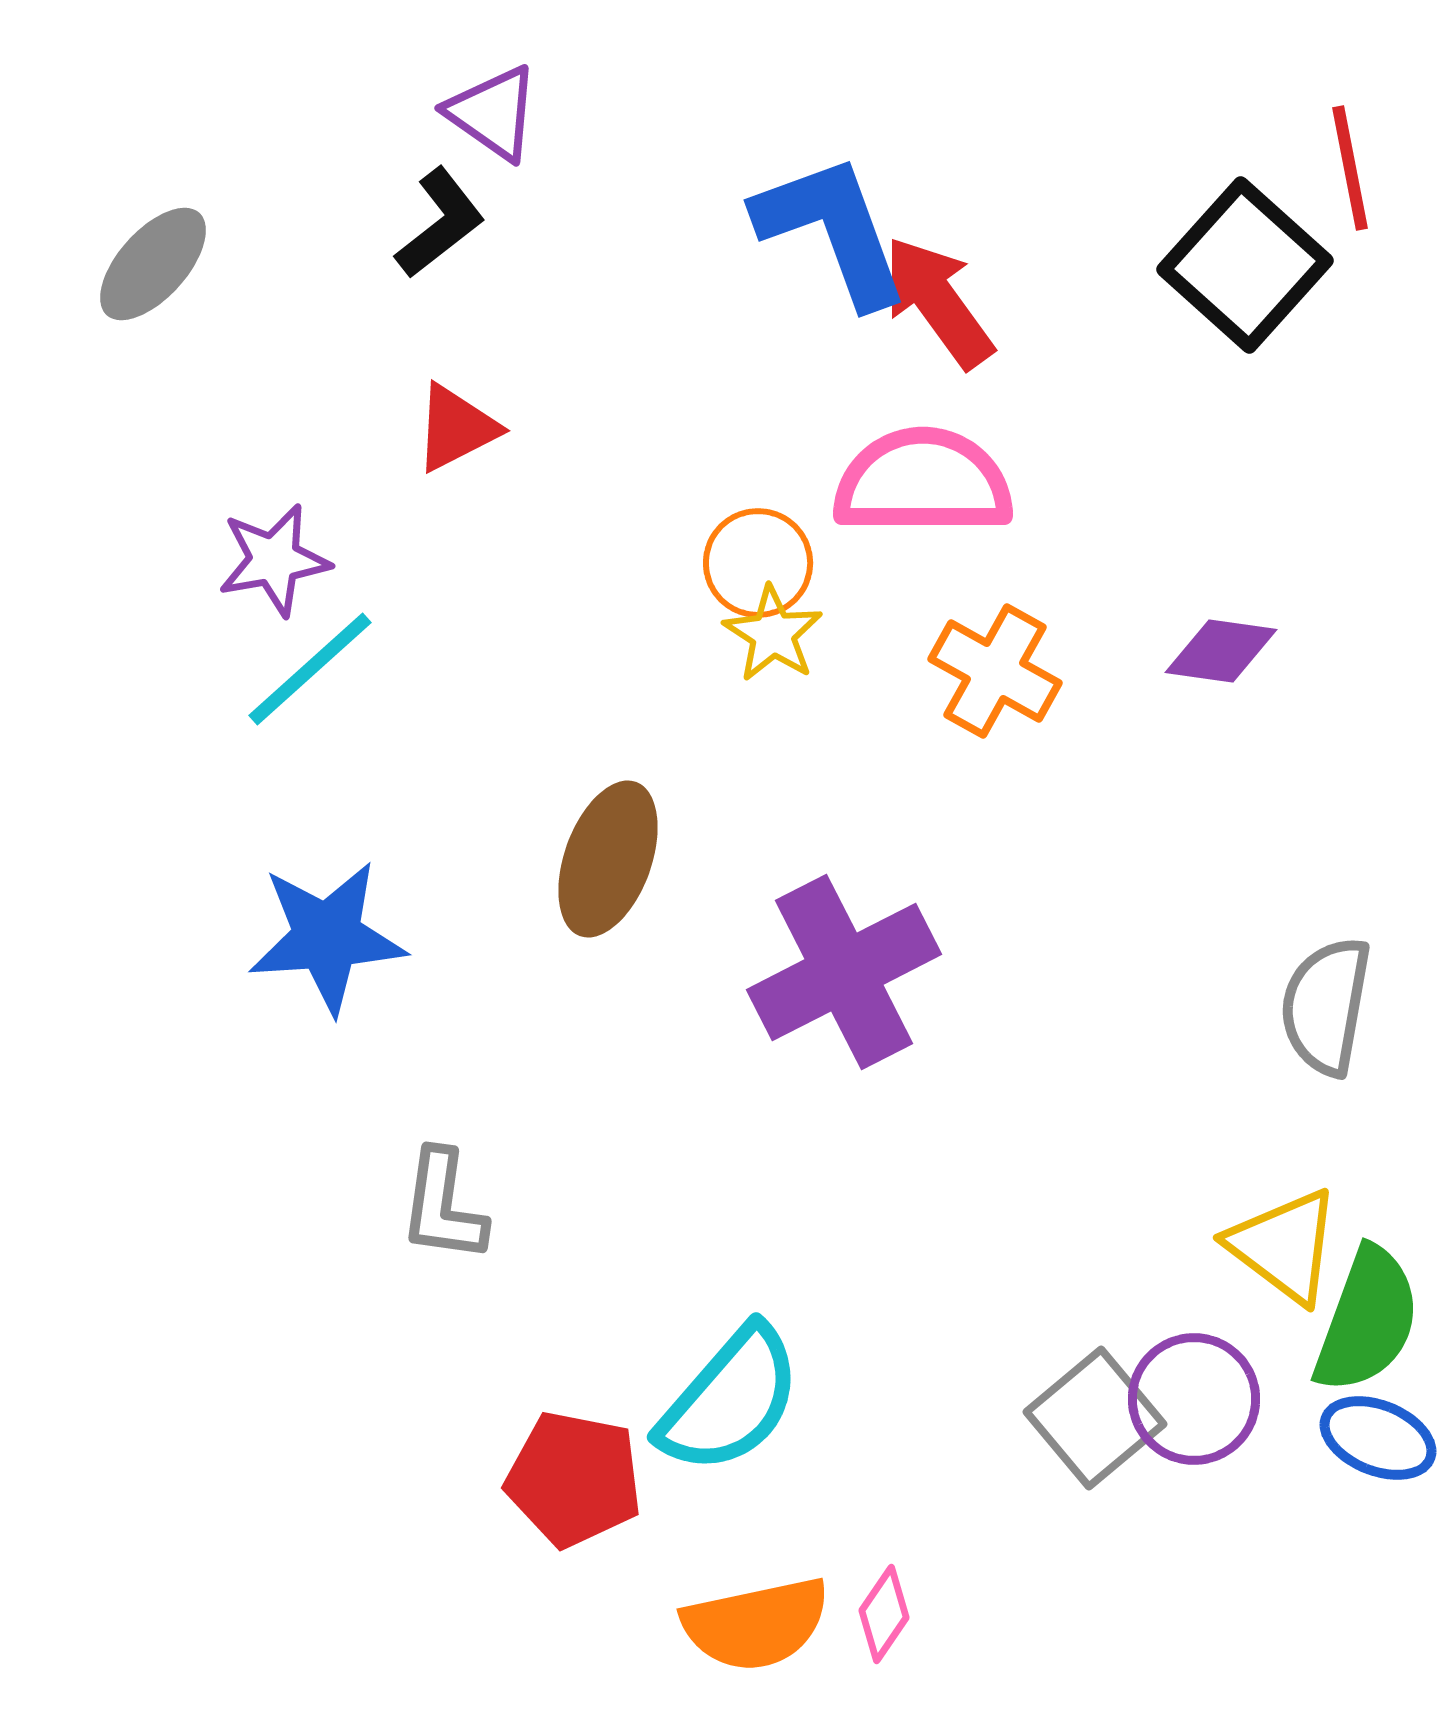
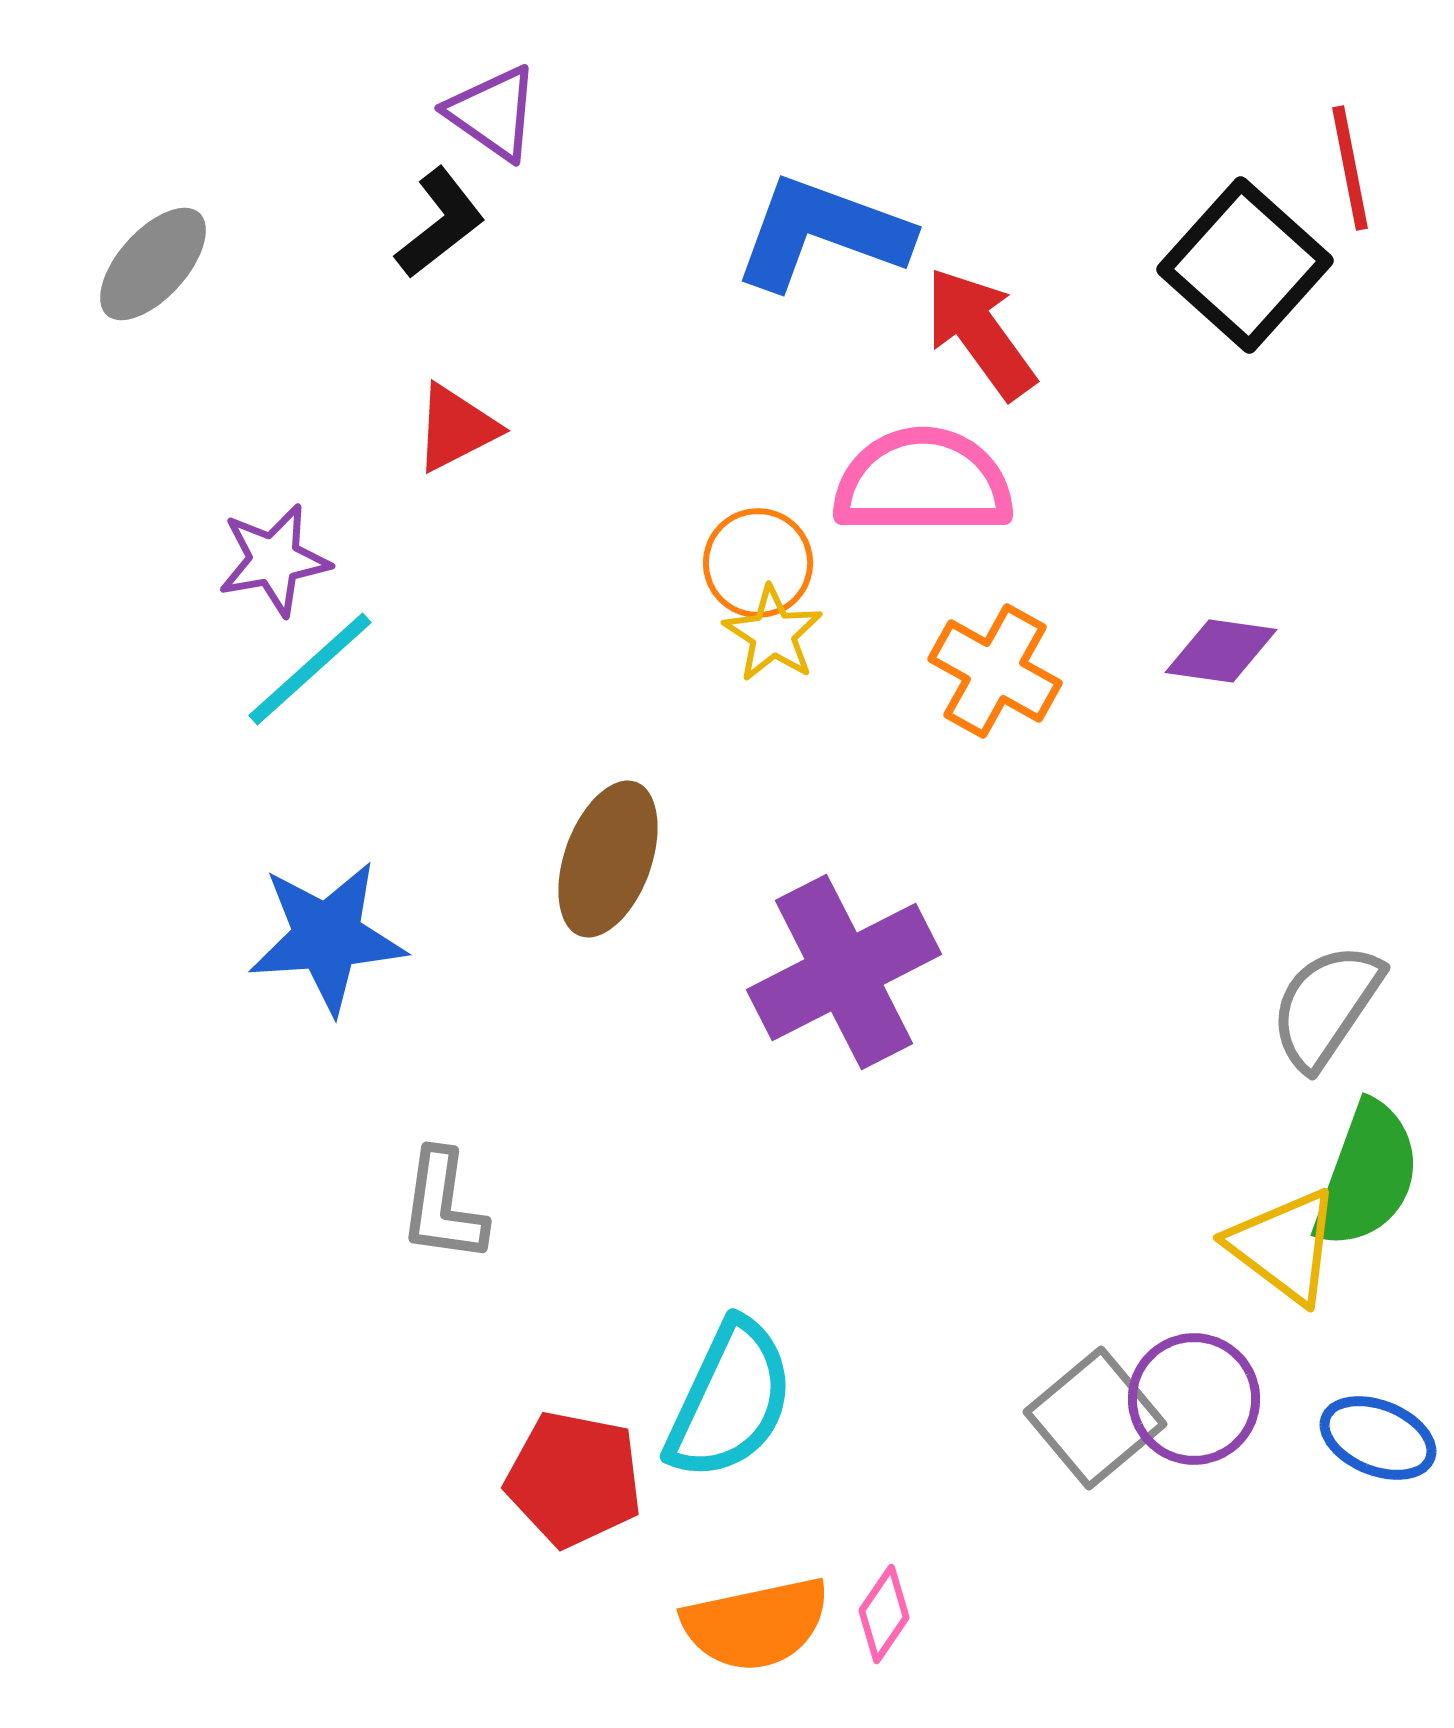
blue L-shape: moved 10 px left, 3 px down; rotated 50 degrees counterclockwise
red arrow: moved 42 px right, 31 px down
gray semicircle: rotated 24 degrees clockwise
green semicircle: moved 145 px up
cyan semicircle: rotated 16 degrees counterclockwise
